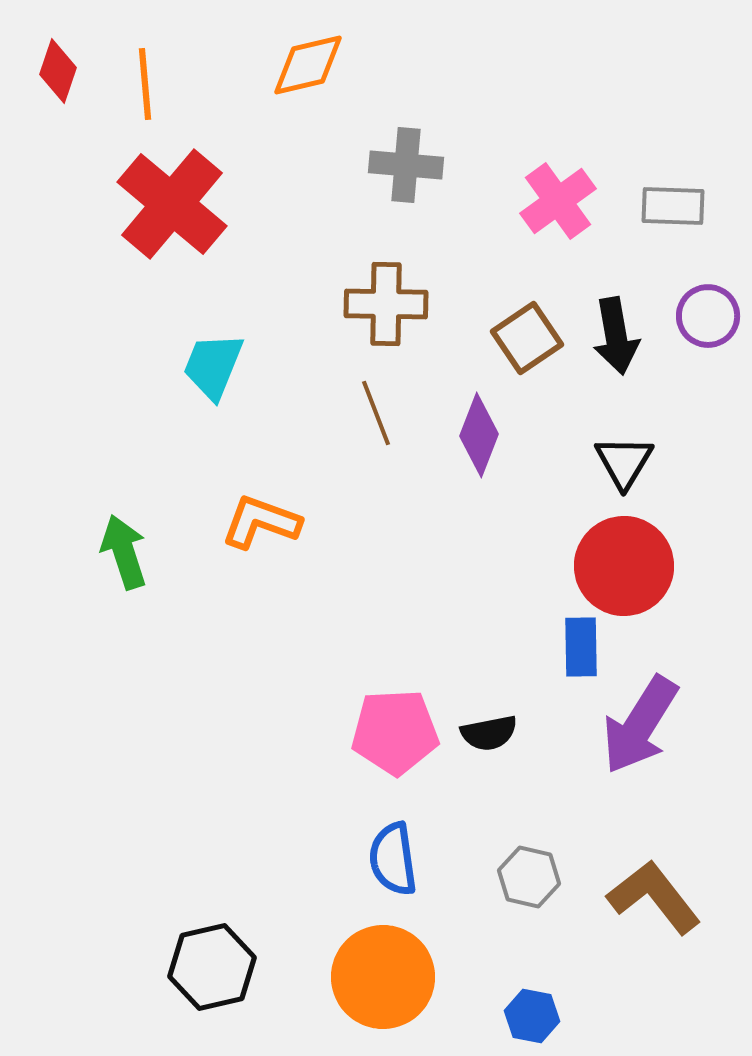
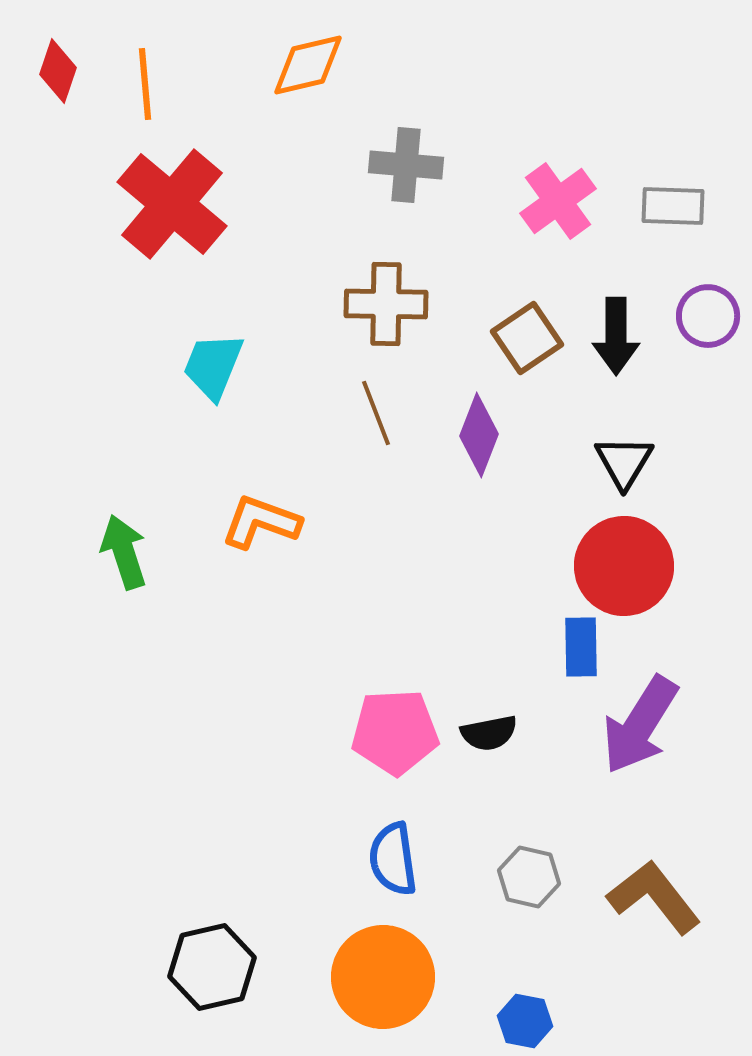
black arrow: rotated 10 degrees clockwise
blue hexagon: moved 7 px left, 5 px down
